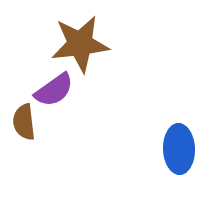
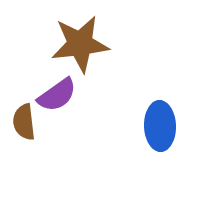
purple semicircle: moved 3 px right, 5 px down
blue ellipse: moved 19 px left, 23 px up
